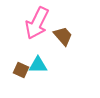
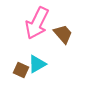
brown trapezoid: moved 2 px up
cyan triangle: moved 1 px left, 1 px up; rotated 30 degrees counterclockwise
